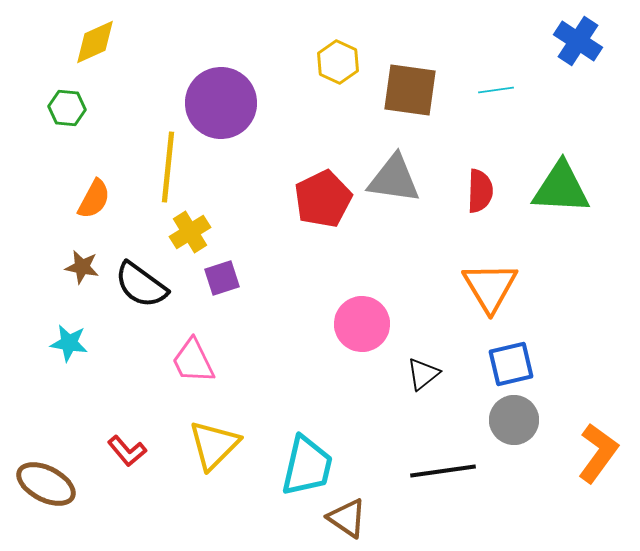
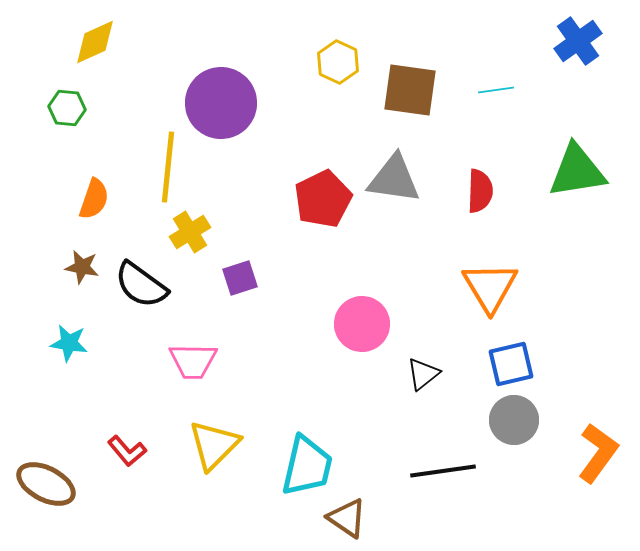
blue cross: rotated 21 degrees clockwise
green triangle: moved 16 px right, 17 px up; rotated 12 degrees counterclockwise
orange semicircle: rotated 9 degrees counterclockwise
purple square: moved 18 px right
pink trapezoid: rotated 63 degrees counterclockwise
